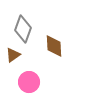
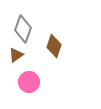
brown diamond: rotated 20 degrees clockwise
brown triangle: moved 3 px right
